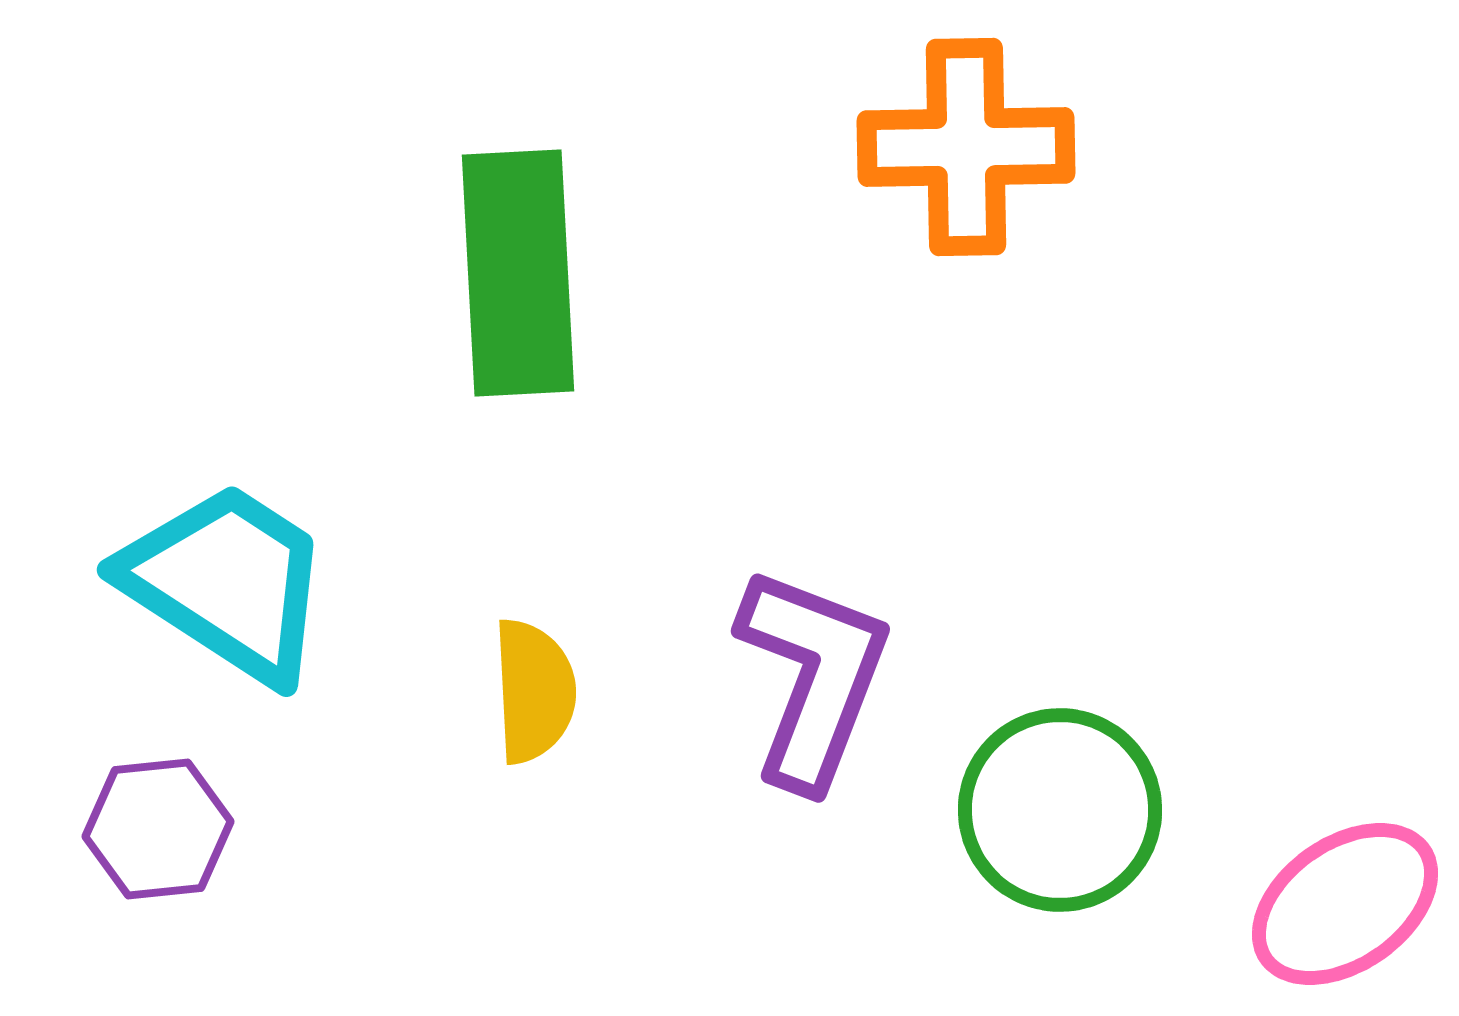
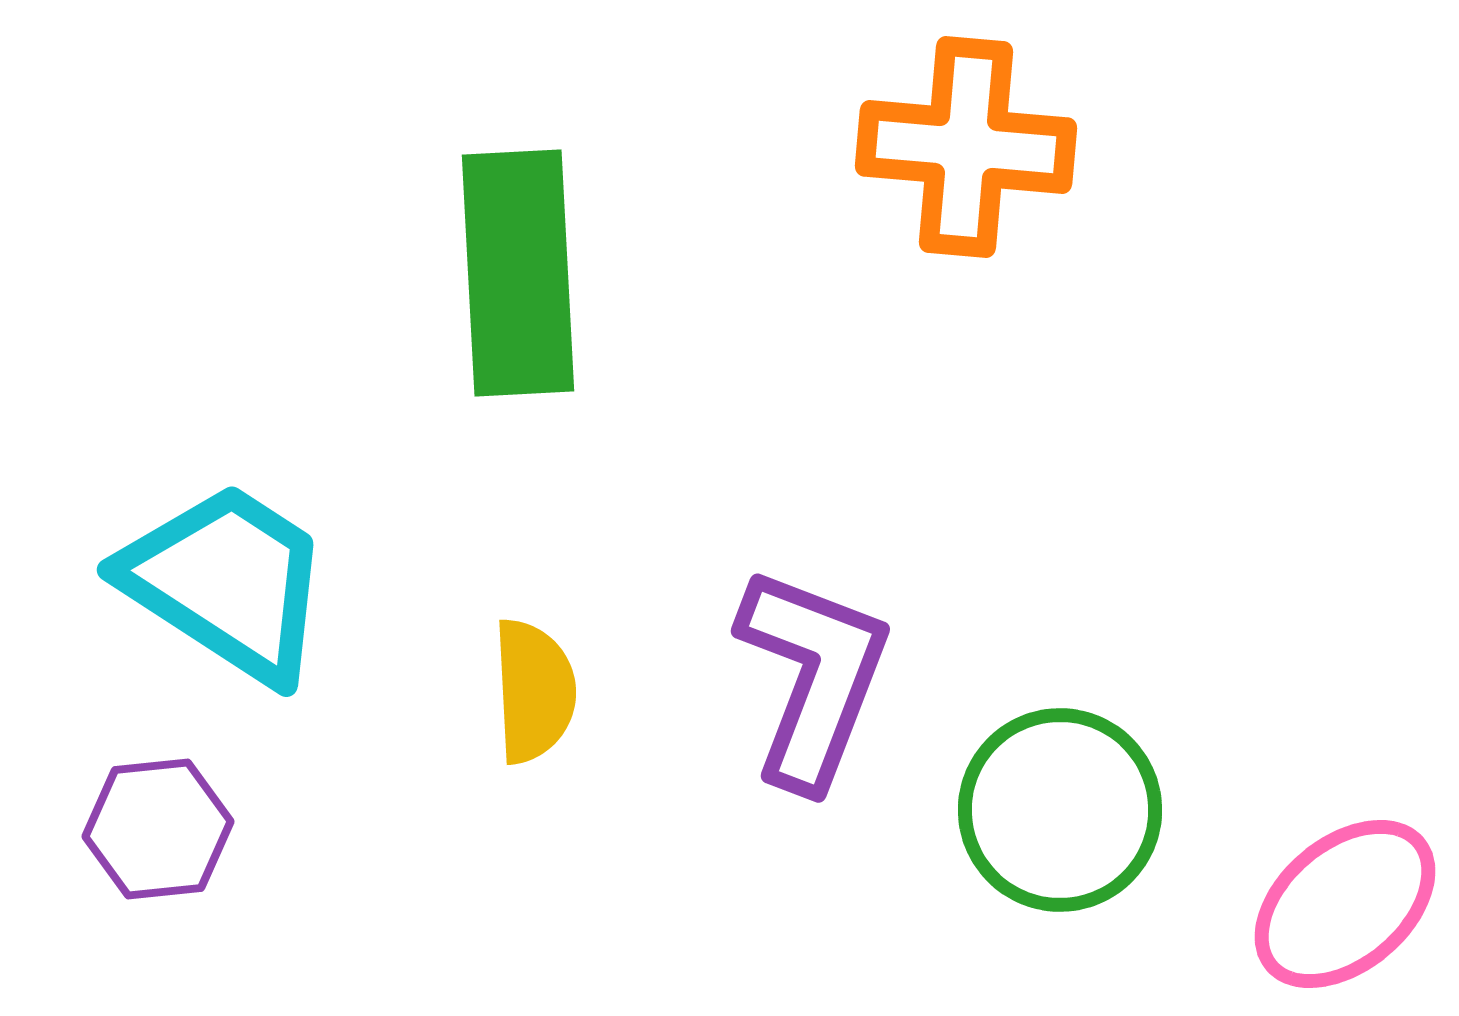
orange cross: rotated 6 degrees clockwise
pink ellipse: rotated 5 degrees counterclockwise
